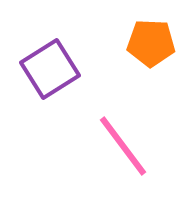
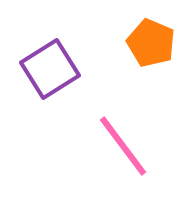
orange pentagon: rotated 21 degrees clockwise
